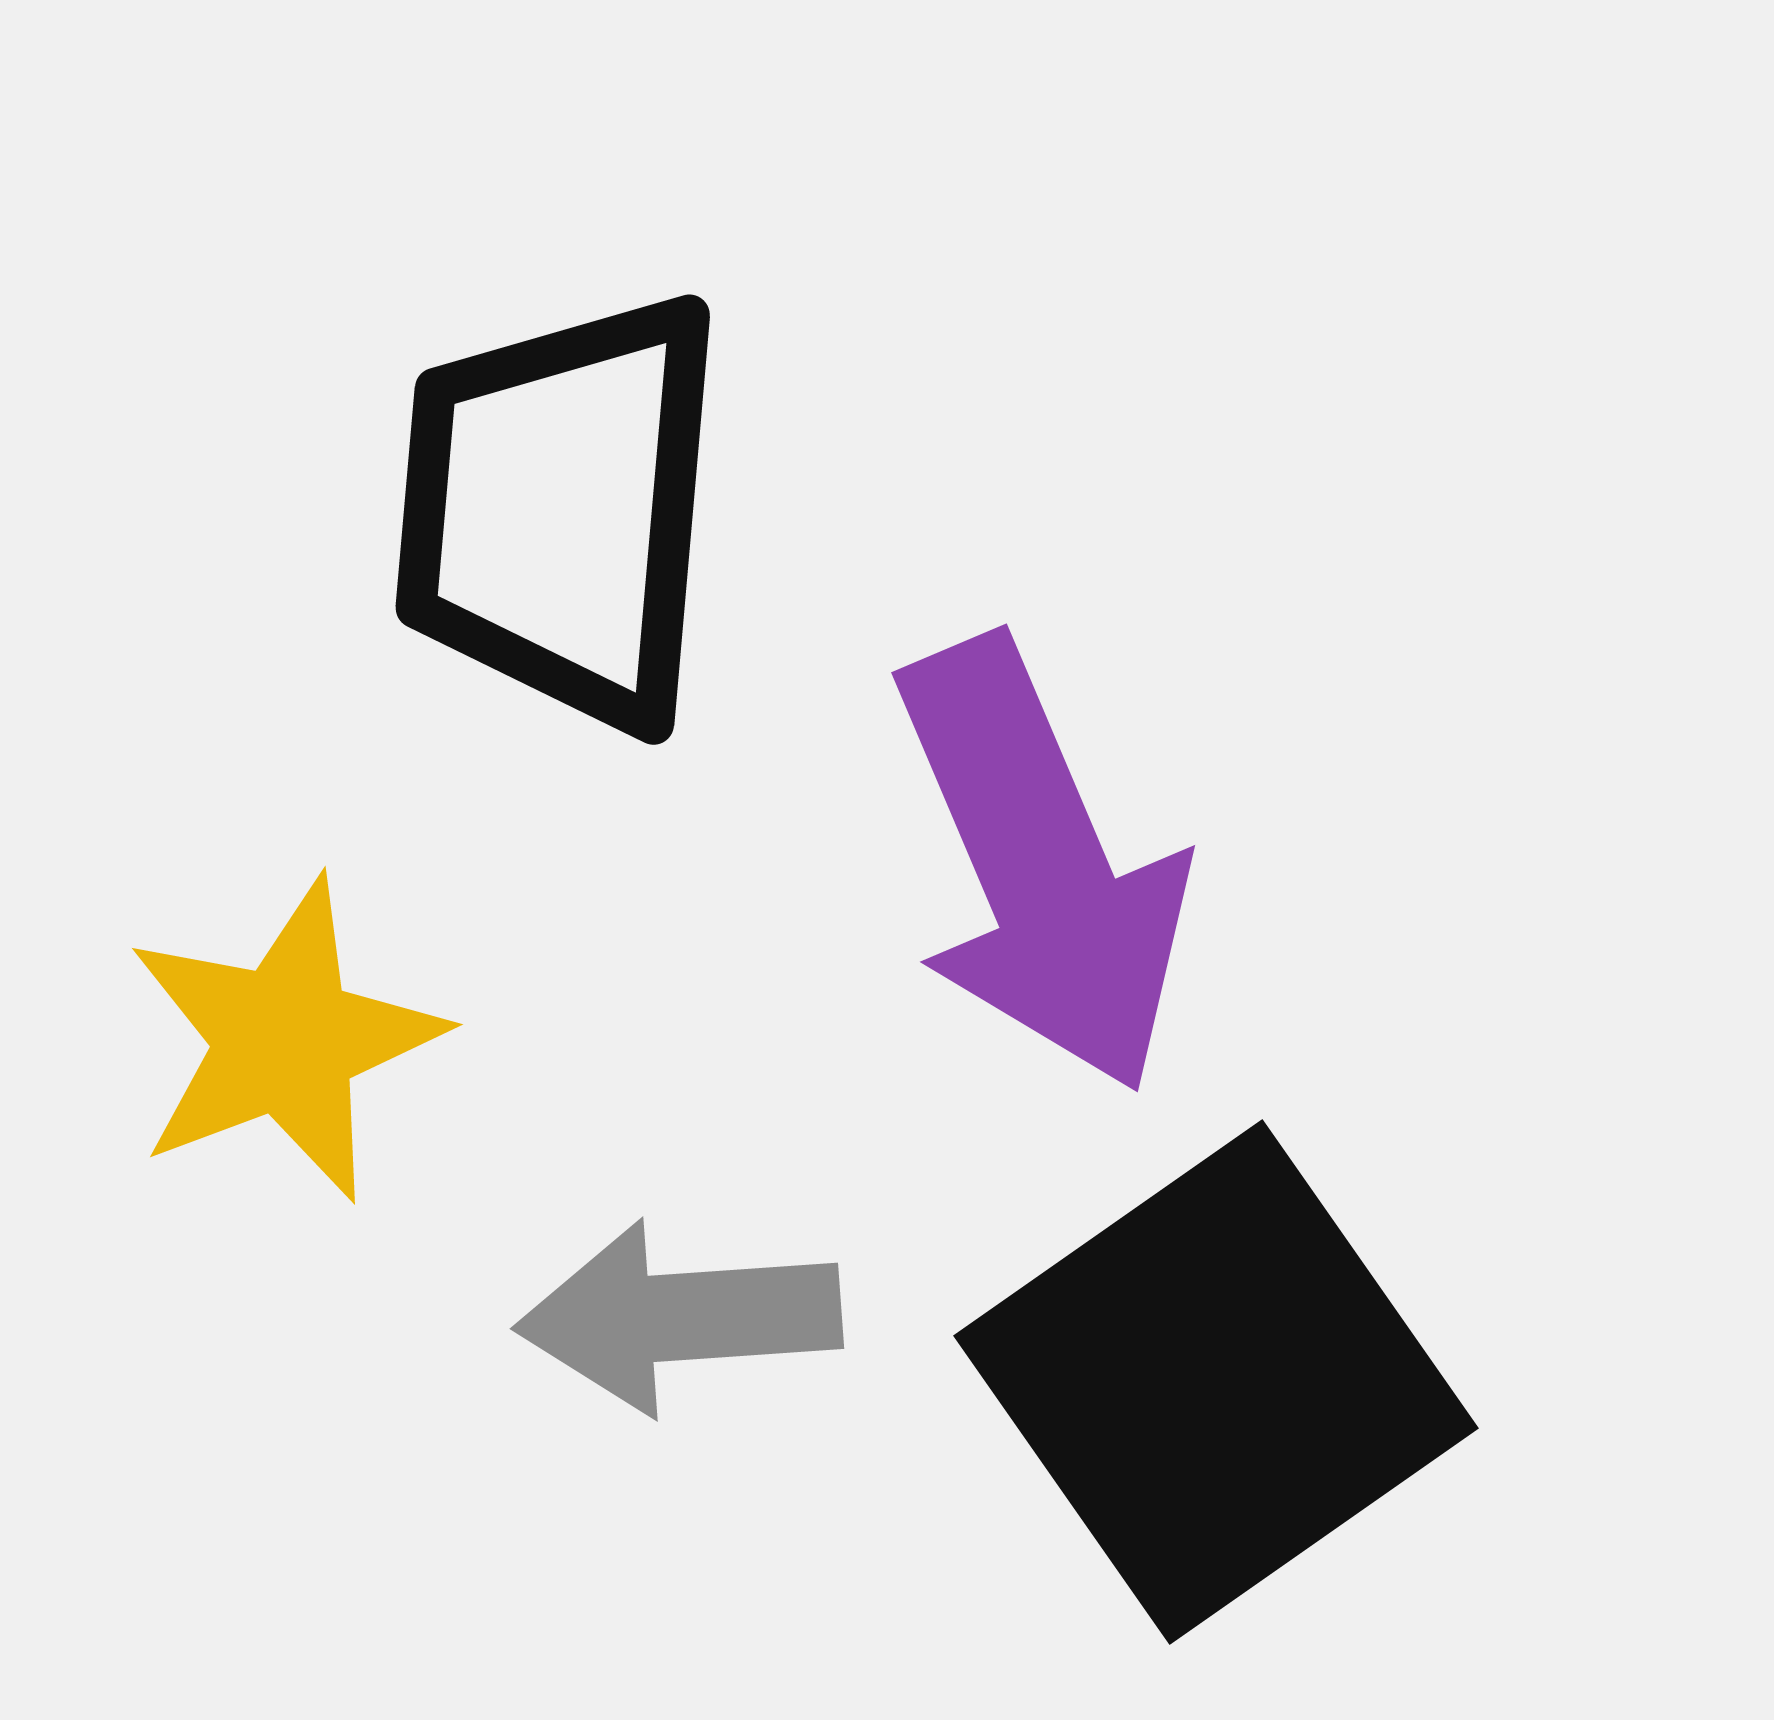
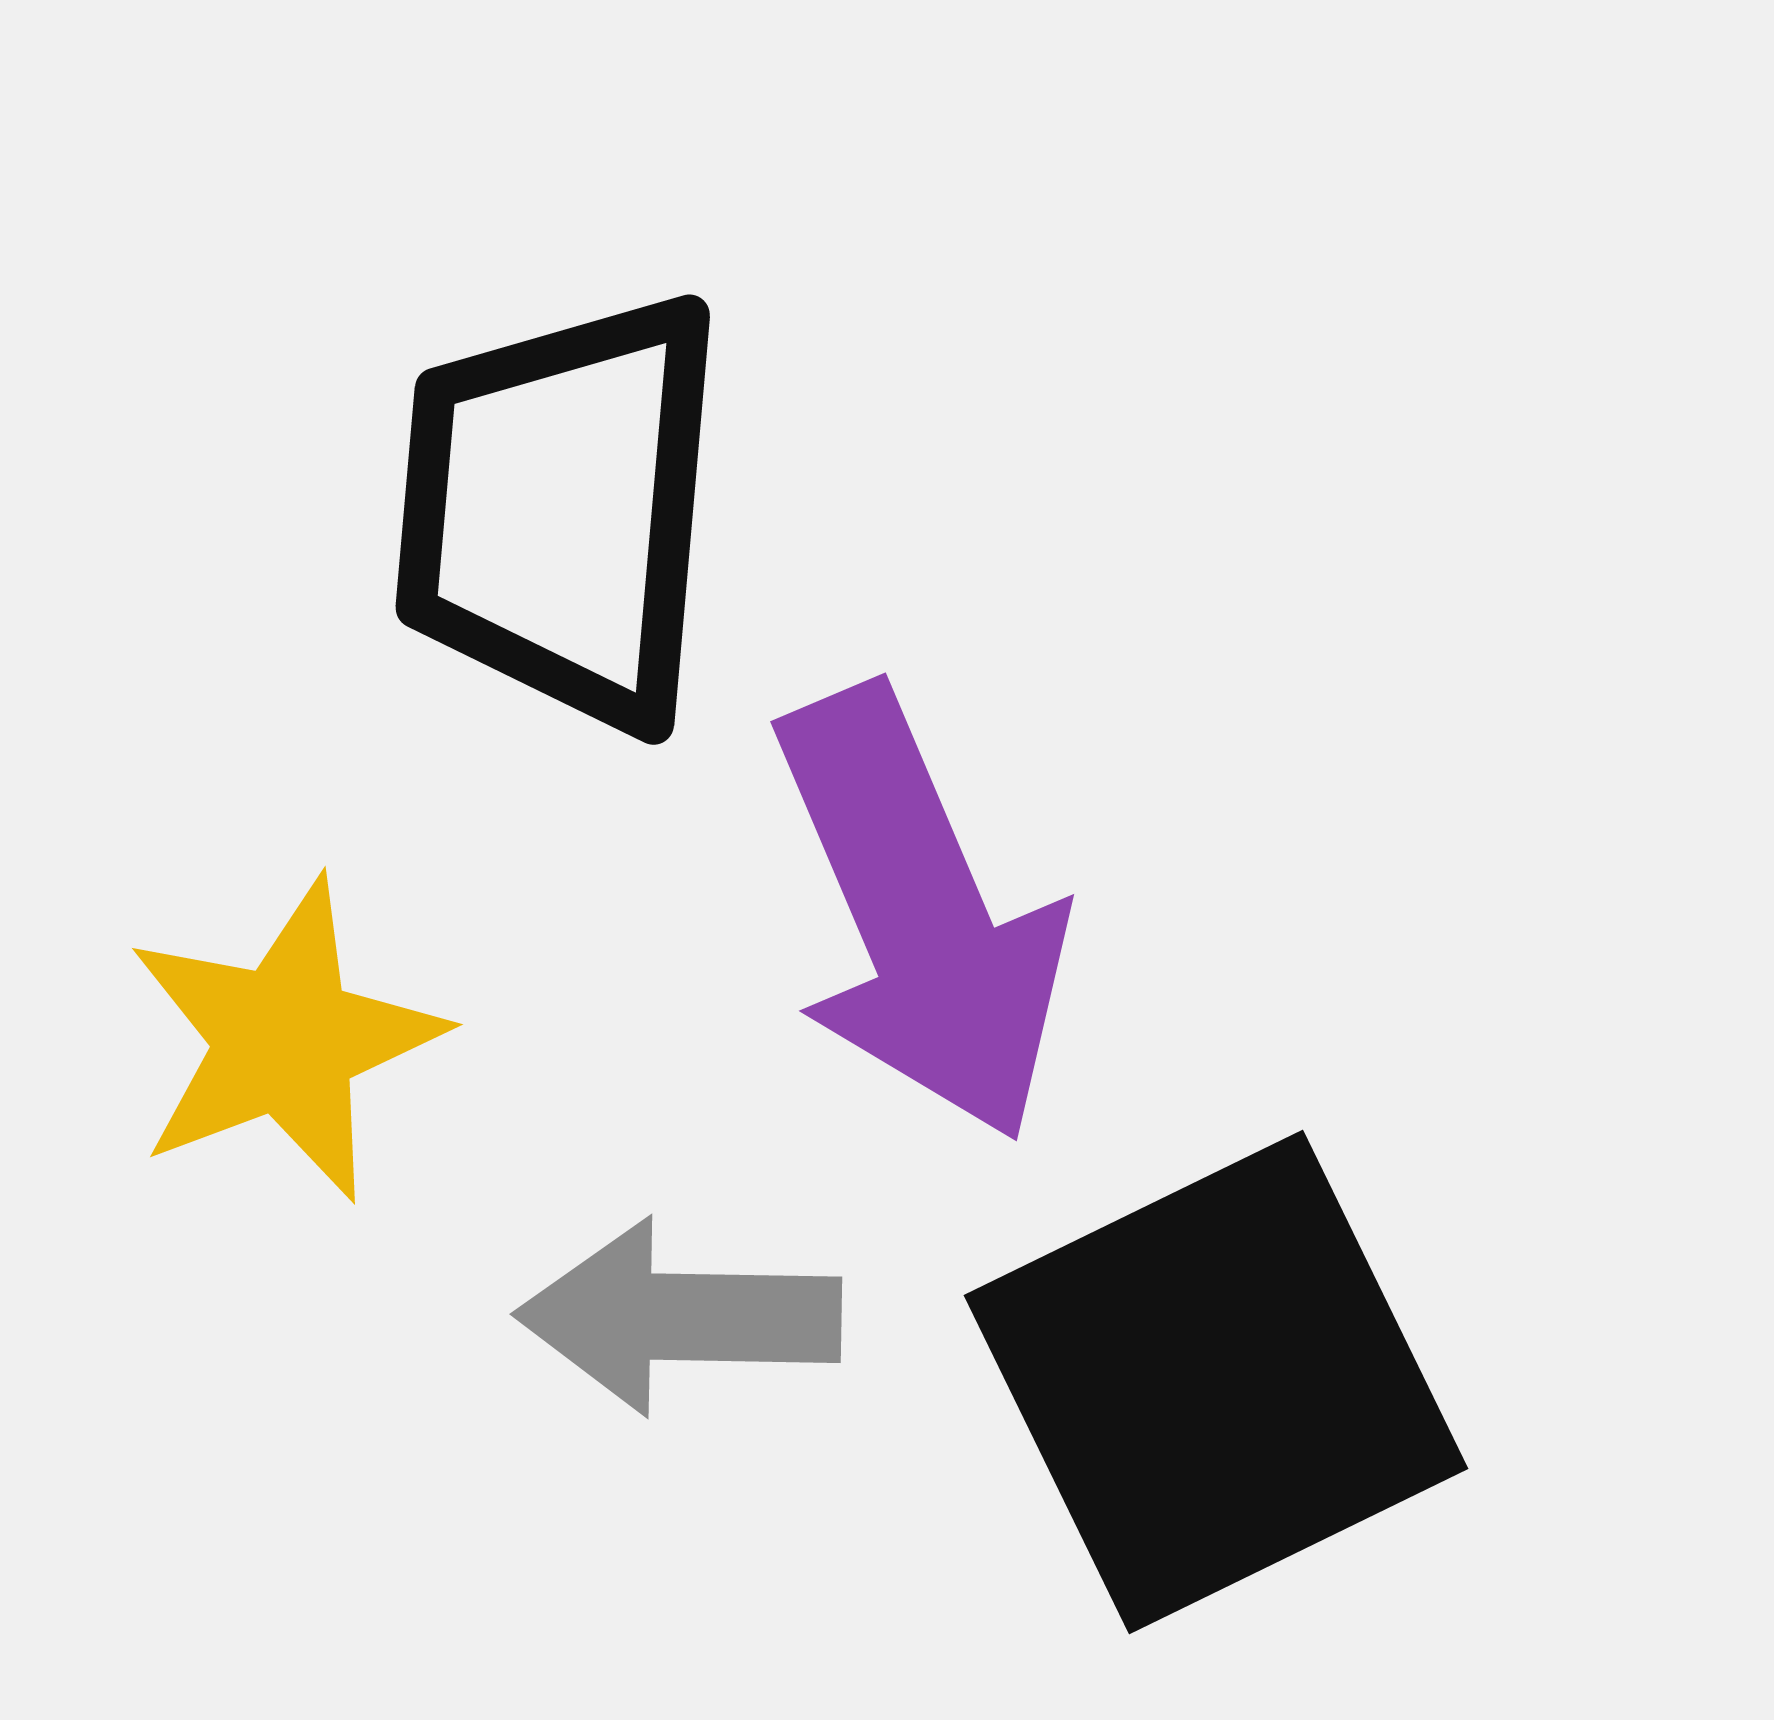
purple arrow: moved 121 px left, 49 px down
gray arrow: rotated 5 degrees clockwise
black square: rotated 9 degrees clockwise
